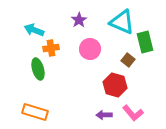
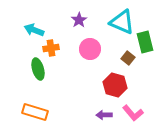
brown square: moved 2 px up
